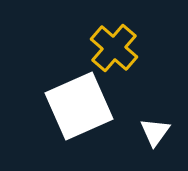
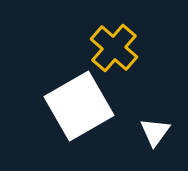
white square: rotated 6 degrees counterclockwise
